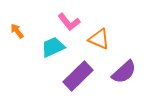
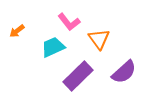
orange arrow: rotated 91 degrees counterclockwise
orange triangle: rotated 30 degrees clockwise
